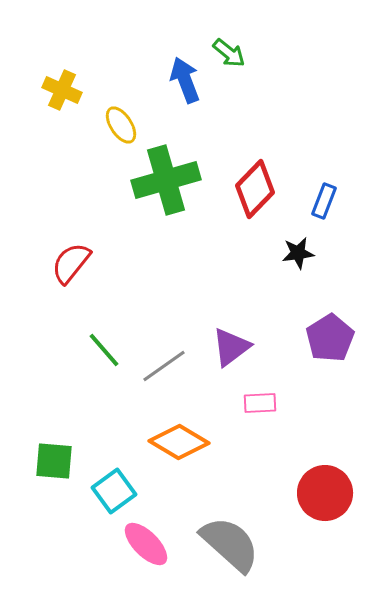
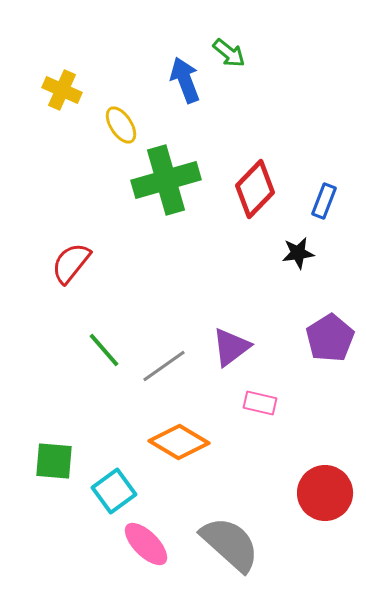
pink rectangle: rotated 16 degrees clockwise
